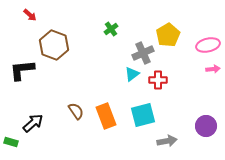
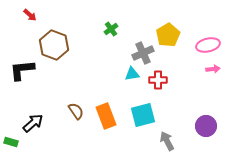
cyan triangle: rotated 28 degrees clockwise
gray arrow: rotated 108 degrees counterclockwise
